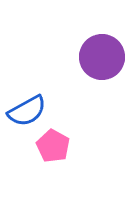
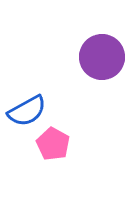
pink pentagon: moved 2 px up
